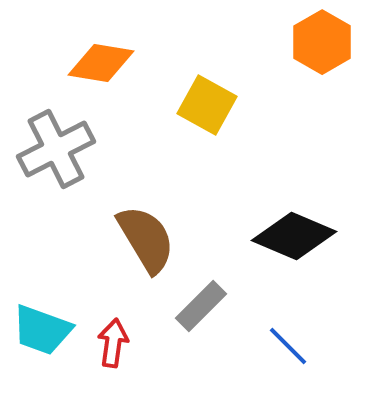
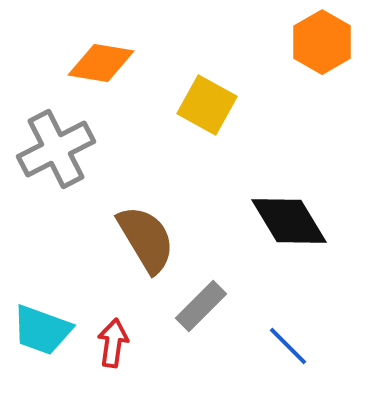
black diamond: moved 5 px left, 15 px up; rotated 36 degrees clockwise
